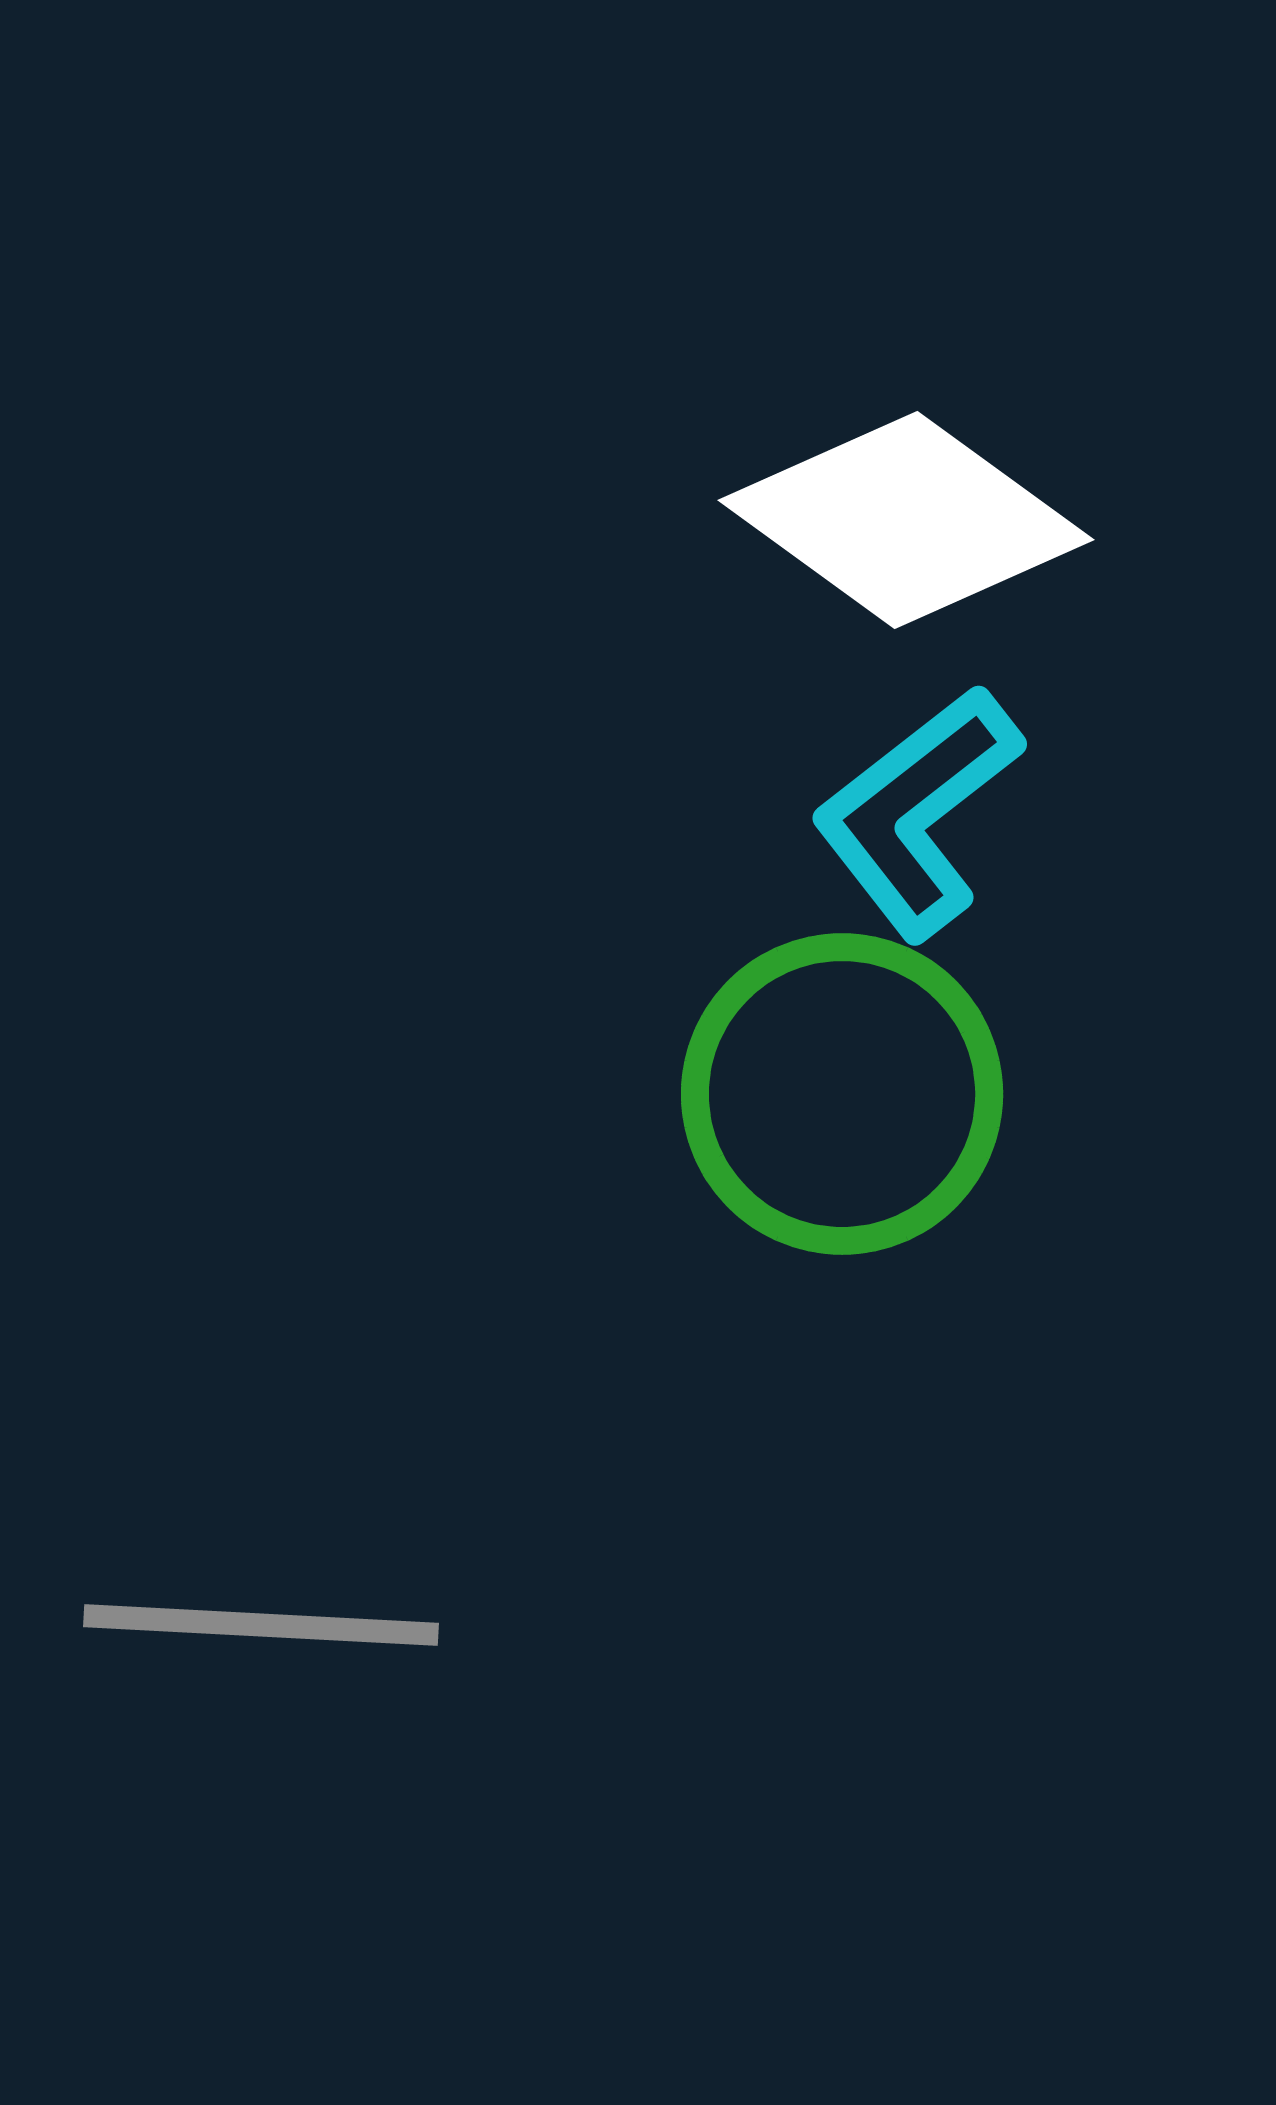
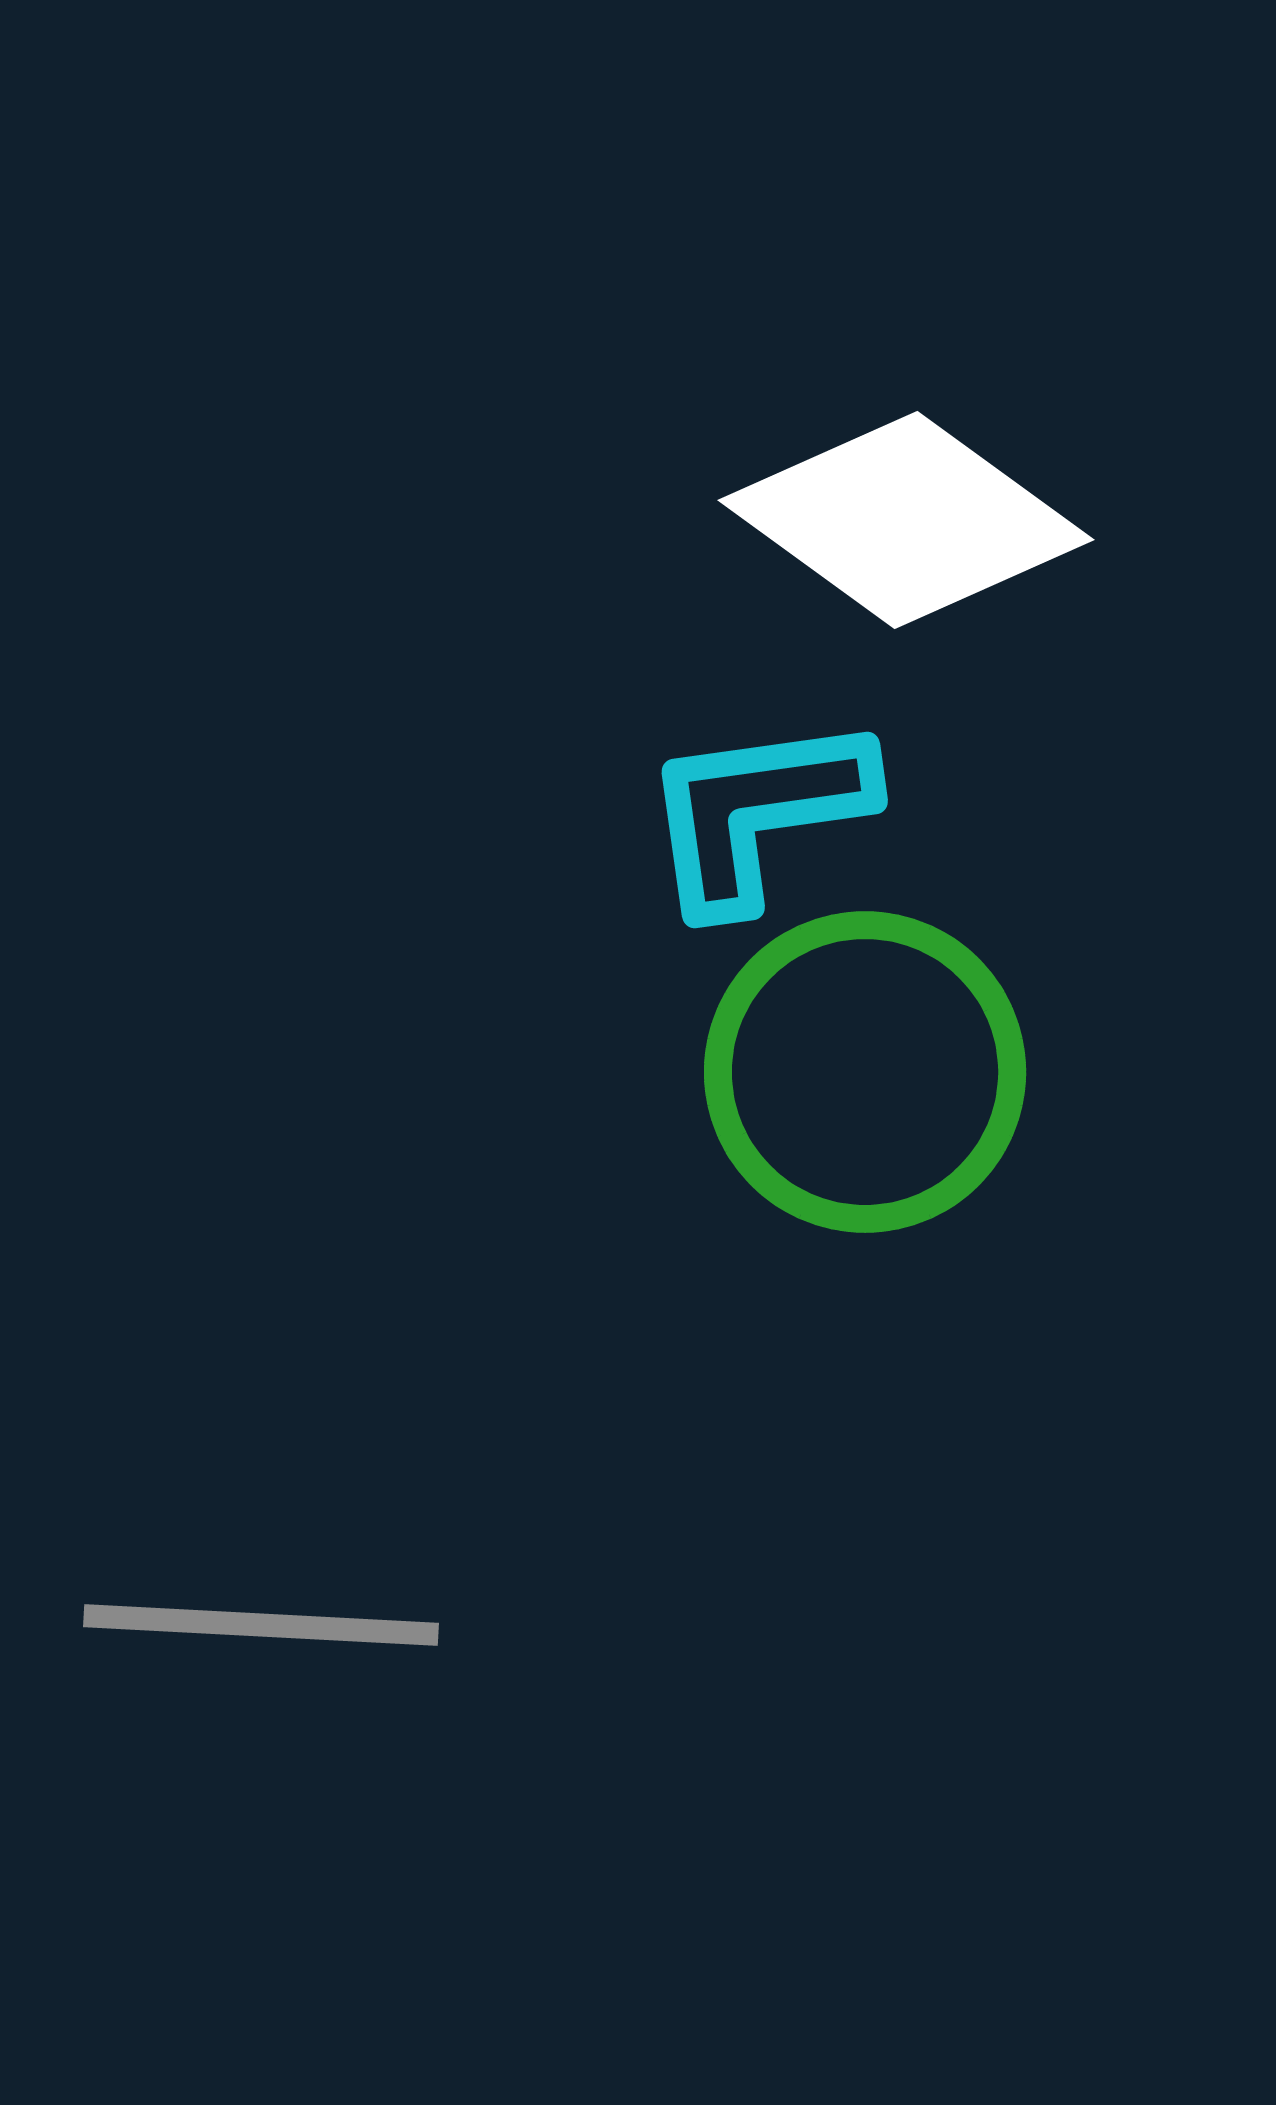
cyan L-shape: moved 160 px left; rotated 30 degrees clockwise
green circle: moved 23 px right, 22 px up
